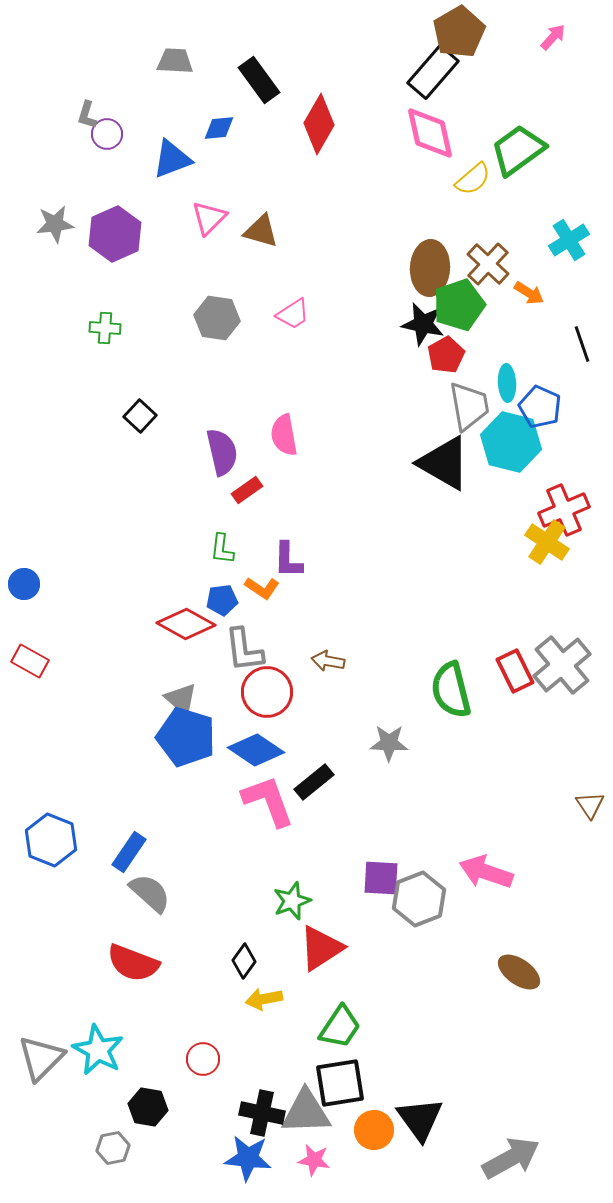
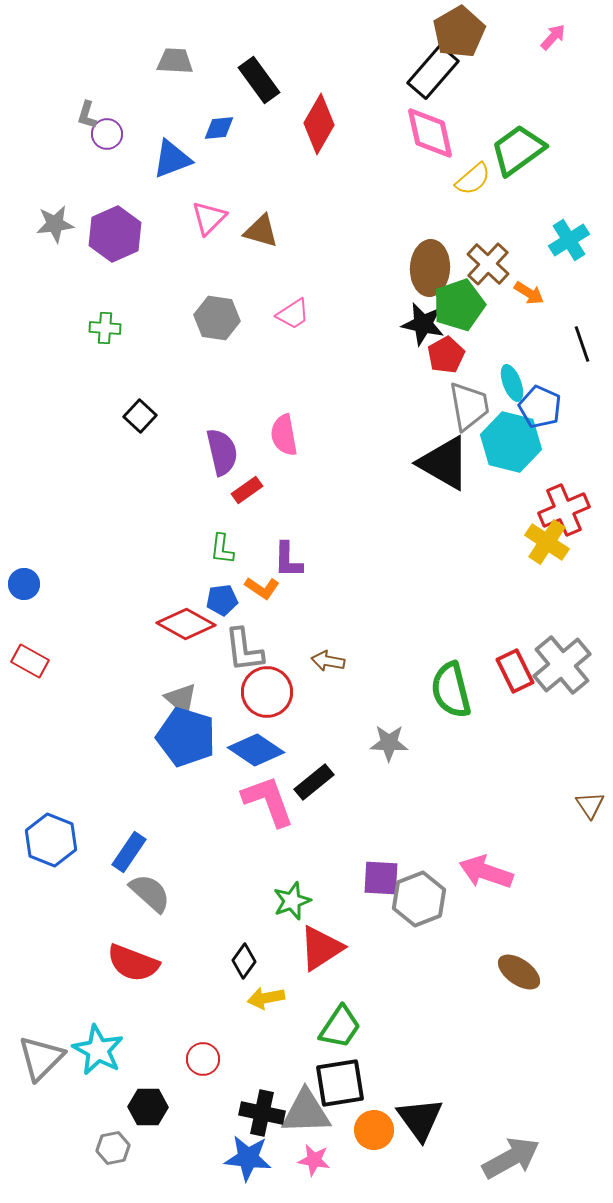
cyan ellipse at (507, 383): moved 5 px right; rotated 18 degrees counterclockwise
yellow arrow at (264, 999): moved 2 px right, 1 px up
black hexagon at (148, 1107): rotated 9 degrees counterclockwise
